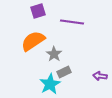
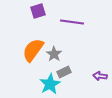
orange semicircle: moved 9 px down; rotated 20 degrees counterclockwise
